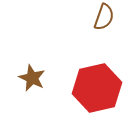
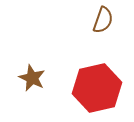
brown semicircle: moved 1 px left, 3 px down
